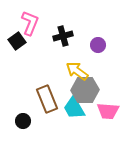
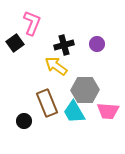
pink L-shape: moved 2 px right
black cross: moved 1 px right, 9 px down
black square: moved 2 px left, 2 px down
purple circle: moved 1 px left, 1 px up
yellow arrow: moved 21 px left, 5 px up
brown rectangle: moved 4 px down
cyan trapezoid: moved 4 px down
black circle: moved 1 px right
